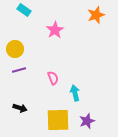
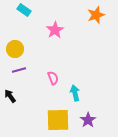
black arrow: moved 10 px left, 12 px up; rotated 144 degrees counterclockwise
purple star: moved 1 px right, 1 px up; rotated 14 degrees counterclockwise
